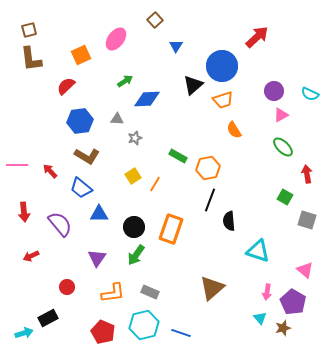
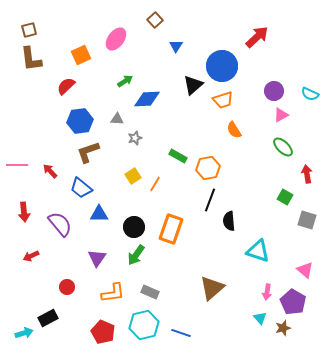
brown L-shape at (87, 156): moved 1 px right, 4 px up; rotated 130 degrees clockwise
